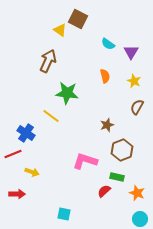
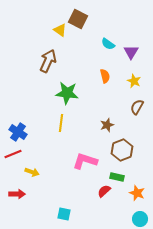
yellow line: moved 10 px right, 7 px down; rotated 60 degrees clockwise
blue cross: moved 8 px left, 1 px up
